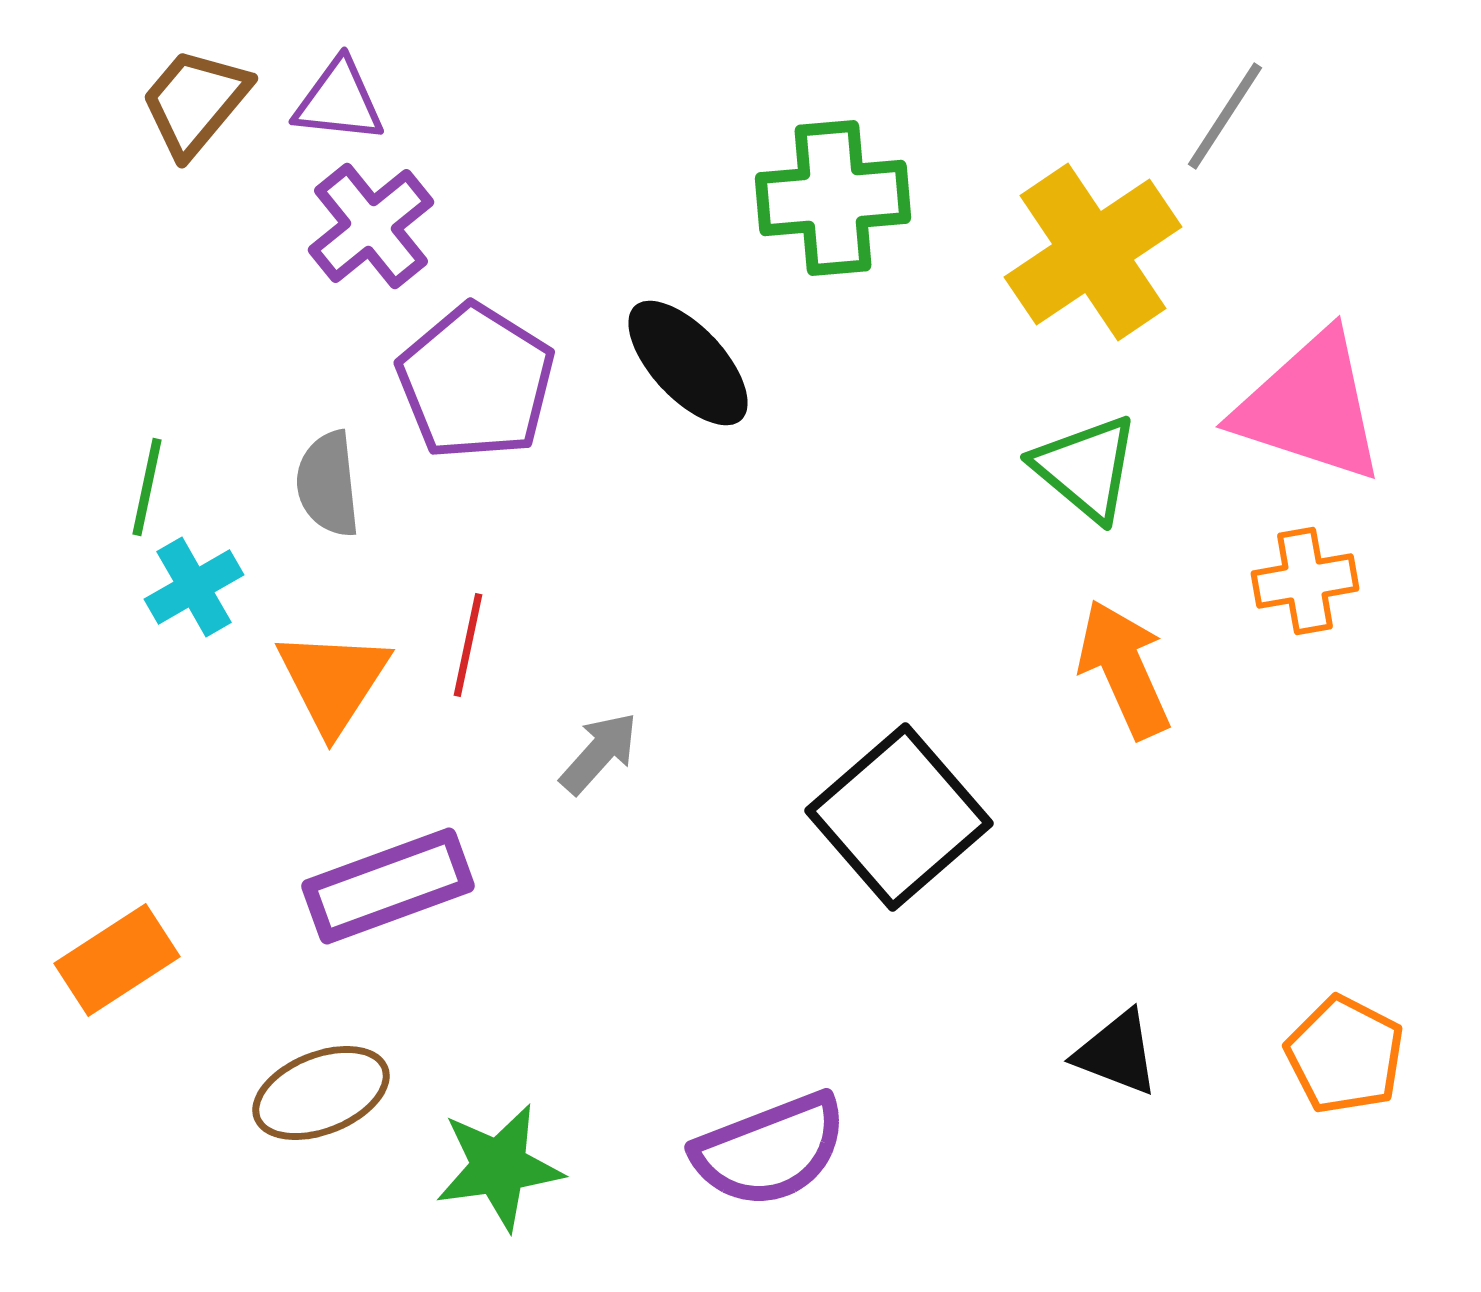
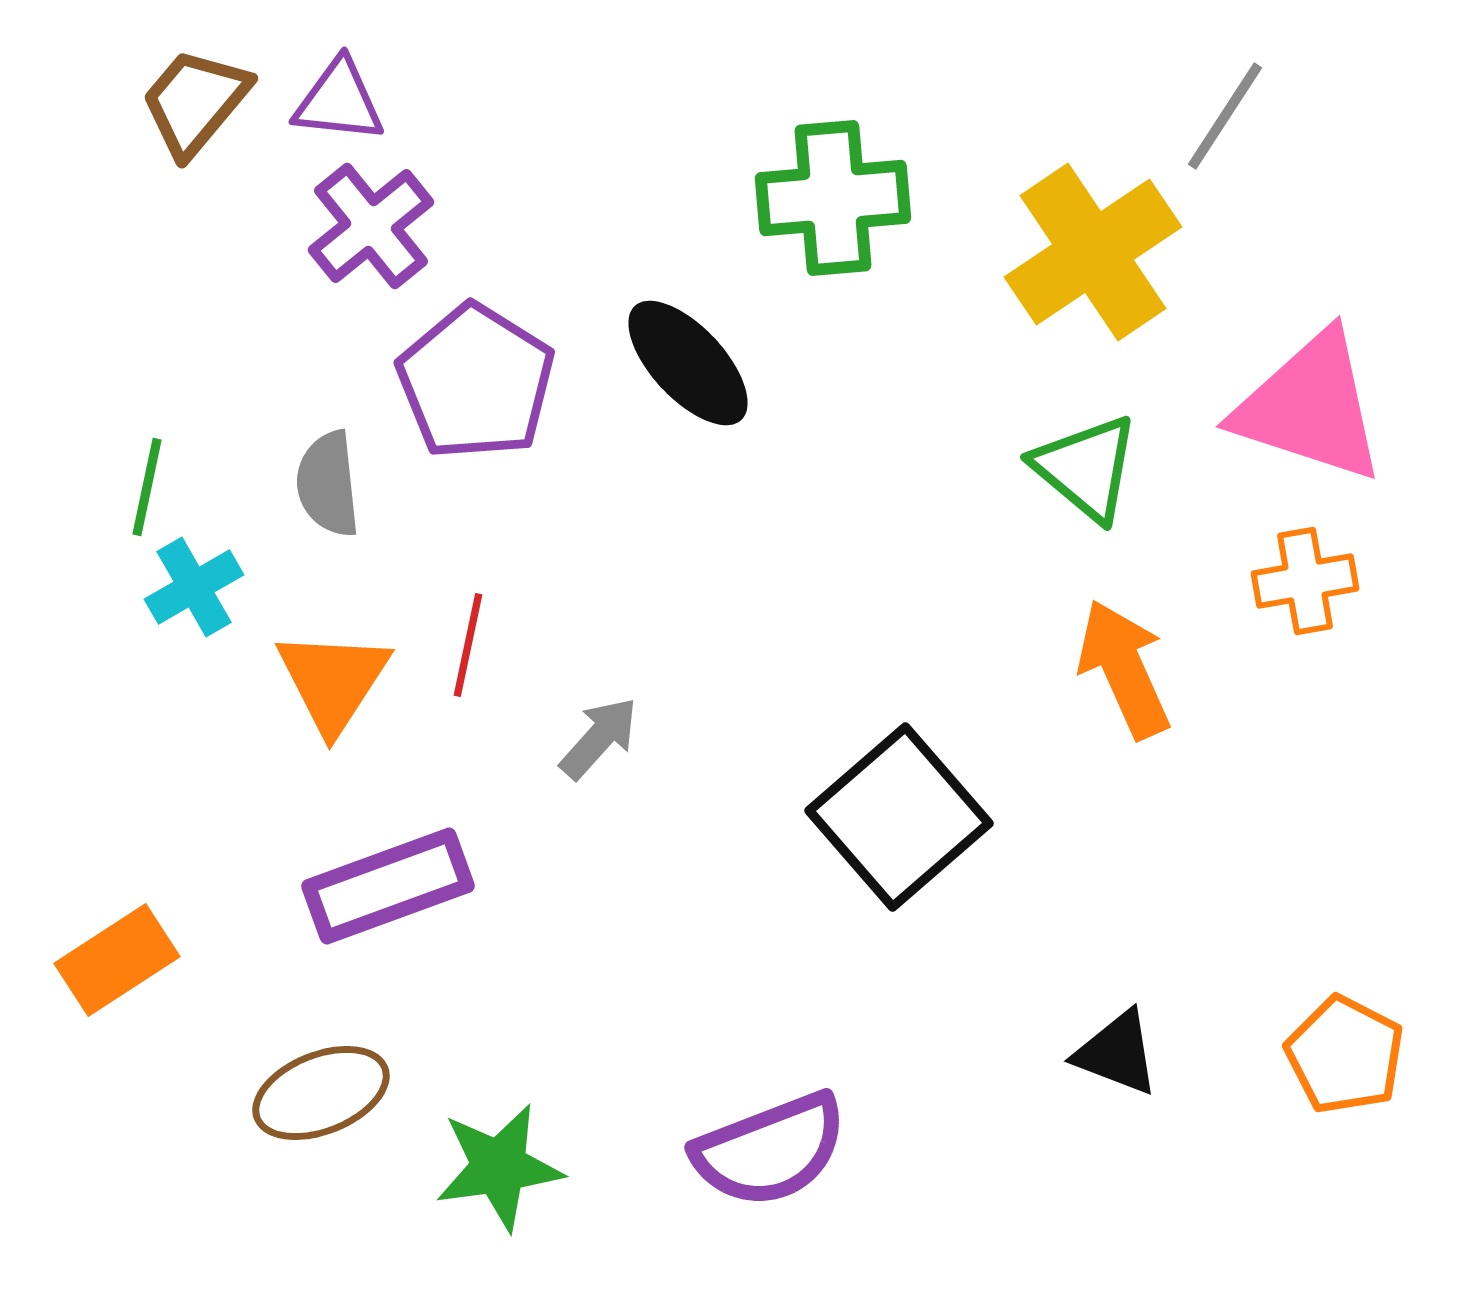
gray arrow: moved 15 px up
